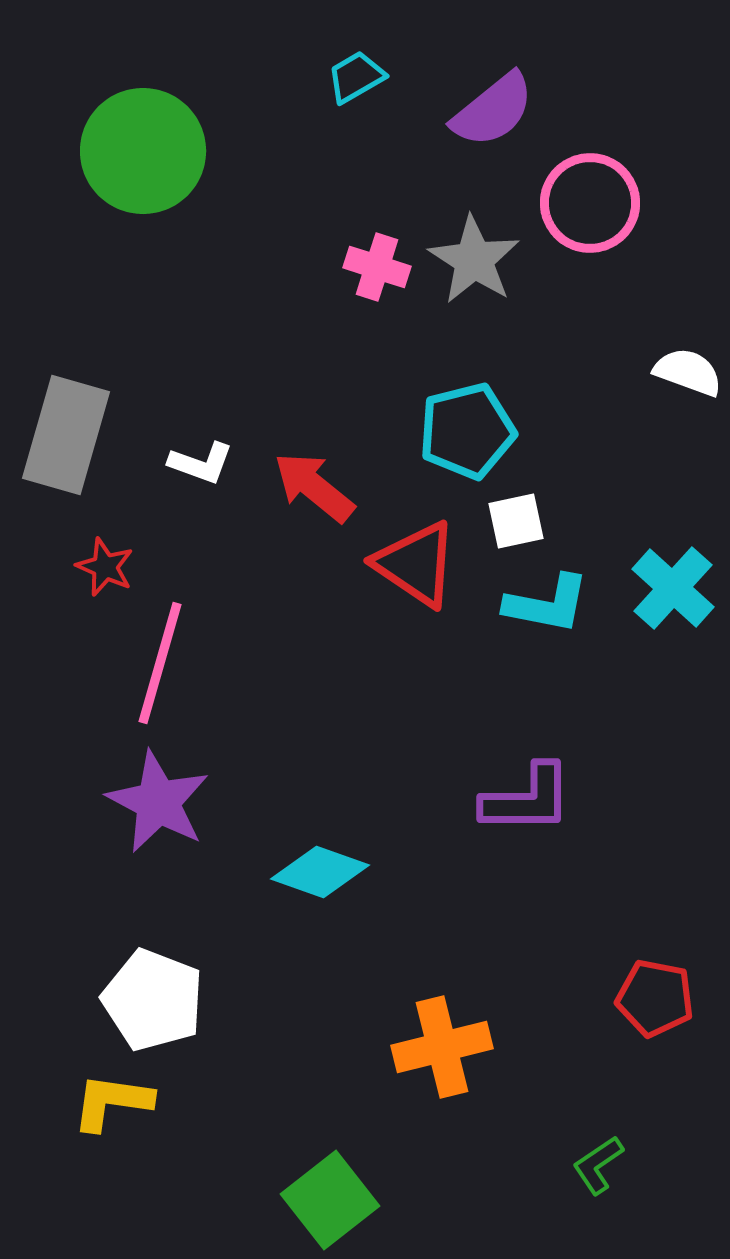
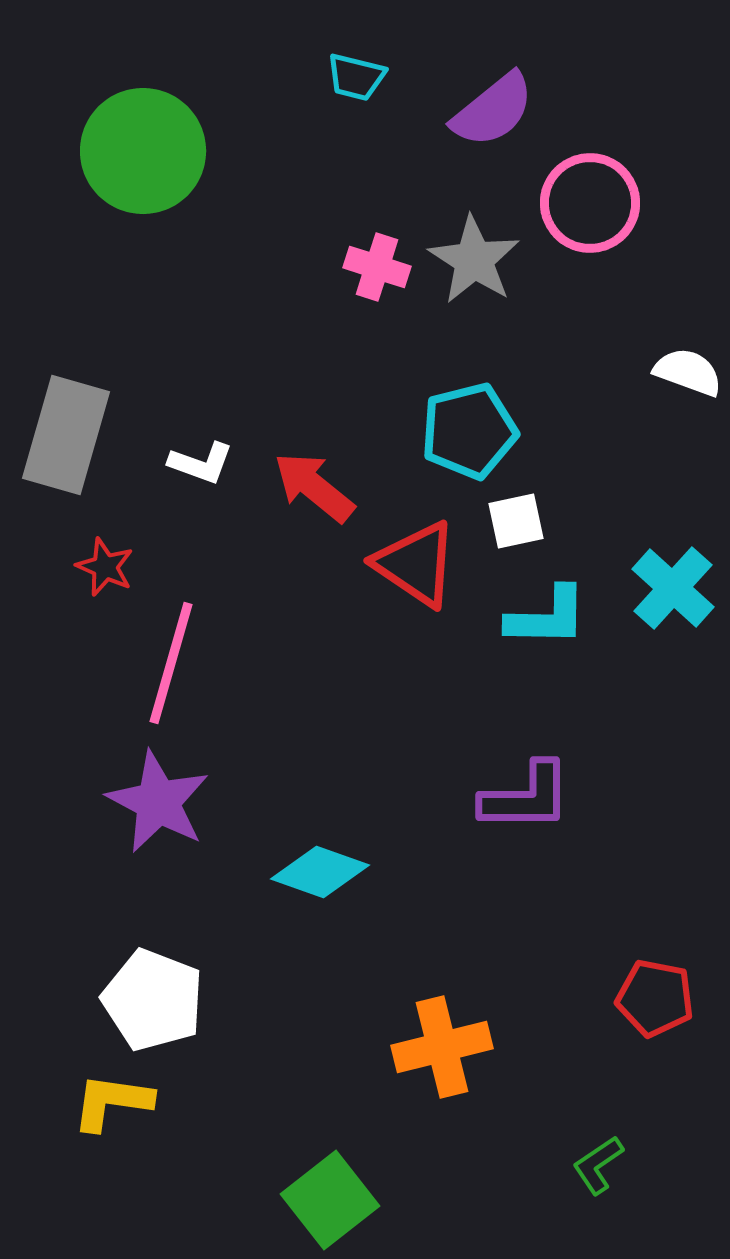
cyan trapezoid: rotated 136 degrees counterclockwise
cyan pentagon: moved 2 px right
cyan L-shape: moved 13 px down; rotated 10 degrees counterclockwise
pink line: moved 11 px right
purple L-shape: moved 1 px left, 2 px up
